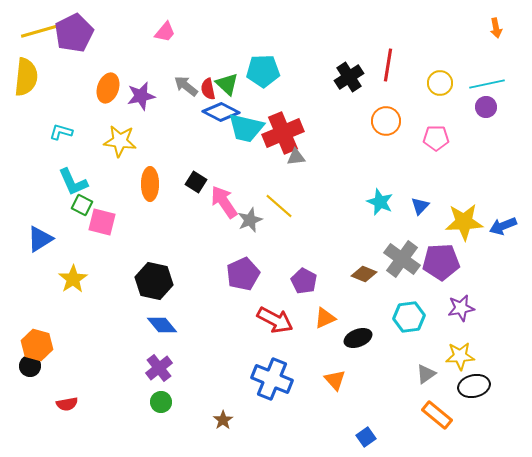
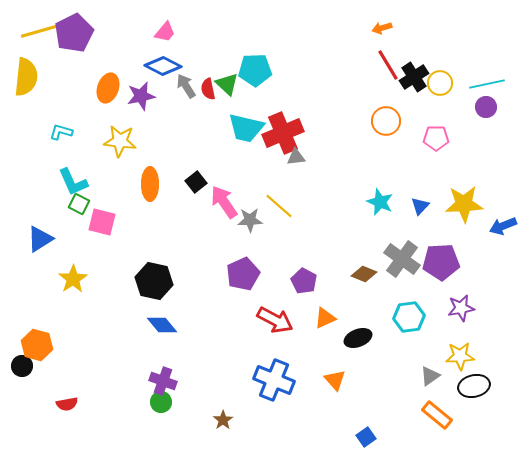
orange arrow at (496, 28): moved 114 px left; rotated 84 degrees clockwise
red line at (388, 65): rotated 40 degrees counterclockwise
cyan pentagon at (263, 71): moved 8 px left, 1 px up
black cross at (349, 77): moved 65 px right
gray arrow at (186, 86): rotated 20 degrees clockwise
blue diamond at (221, 112): moved 58 px left, 46 px up
black square at (196, 182): rotated 20 degrees clockwise
green square at (82, 205): moved 3 px left, 1 px up
gray star at (250, 220): rotated 20 degrees clockwise
yellow star at (464, 222): moved 18 px up
black circle at (30, 366): moved 8 px left
purple cross at (159, 368): moved 4 px right, 13 px down; rotated 32 degrees counterclockwise
gray triangle at (426, 374): moved 4 px right, 2 px down
blue cross at (272, 379): moved 2 px right, 1 px down
